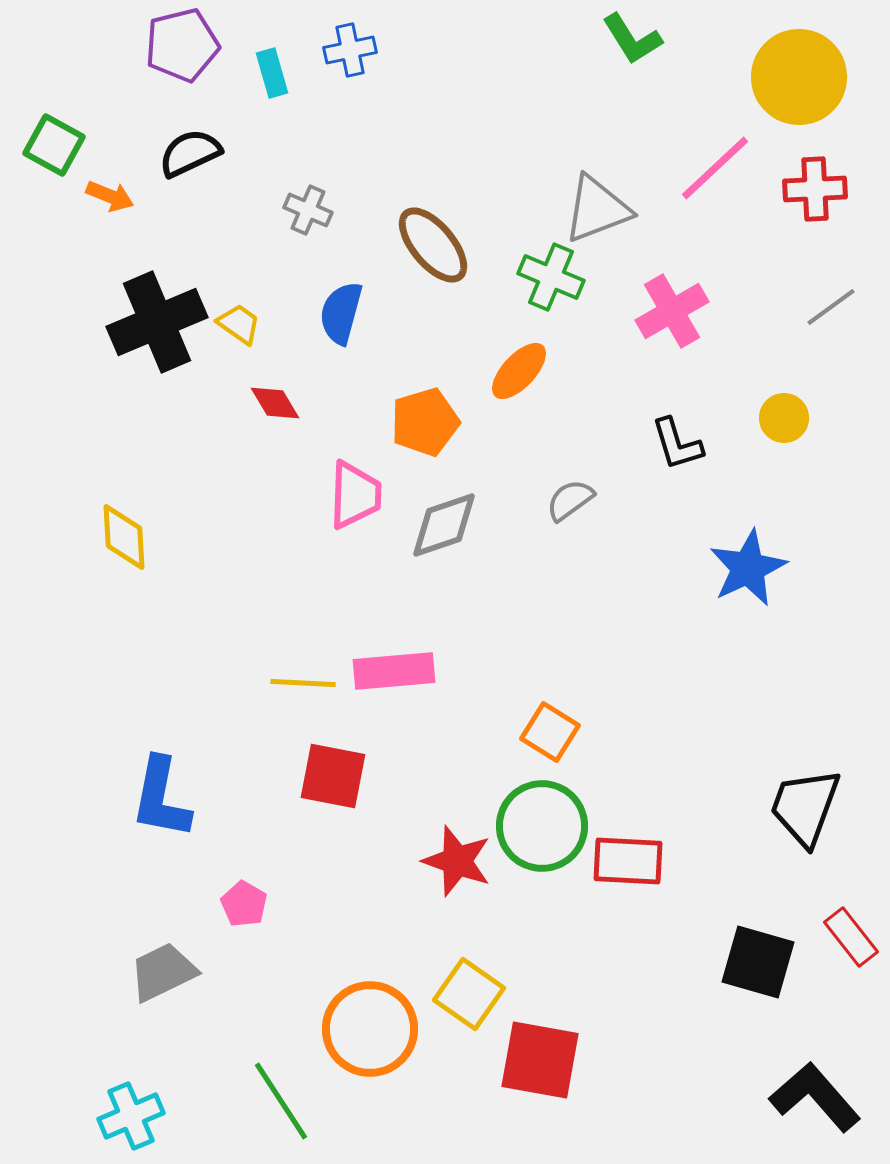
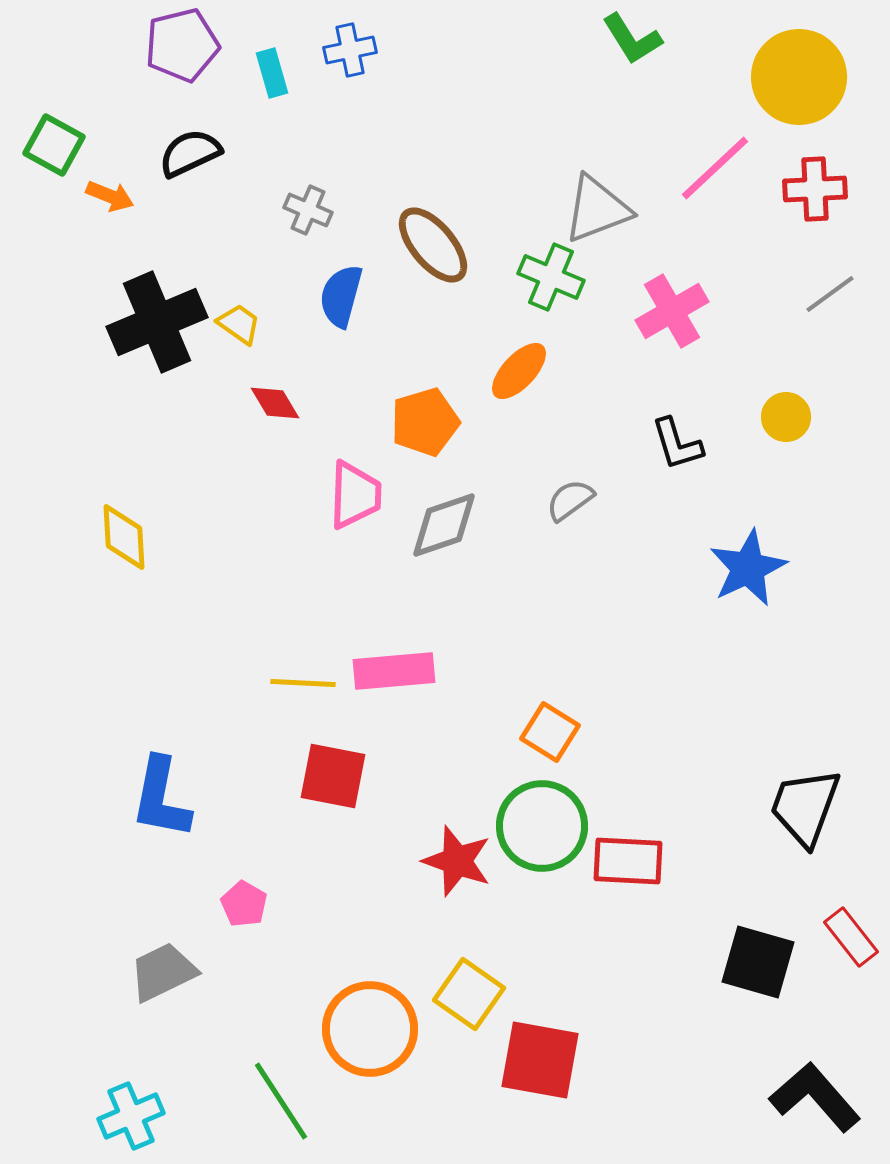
gray line at (831, 307): moved 1 px left, 13 px up
blue semicircle at (341, 313): moved 17 px up
yellow circle at (784, 418): moved 2 px right, 1 px up
